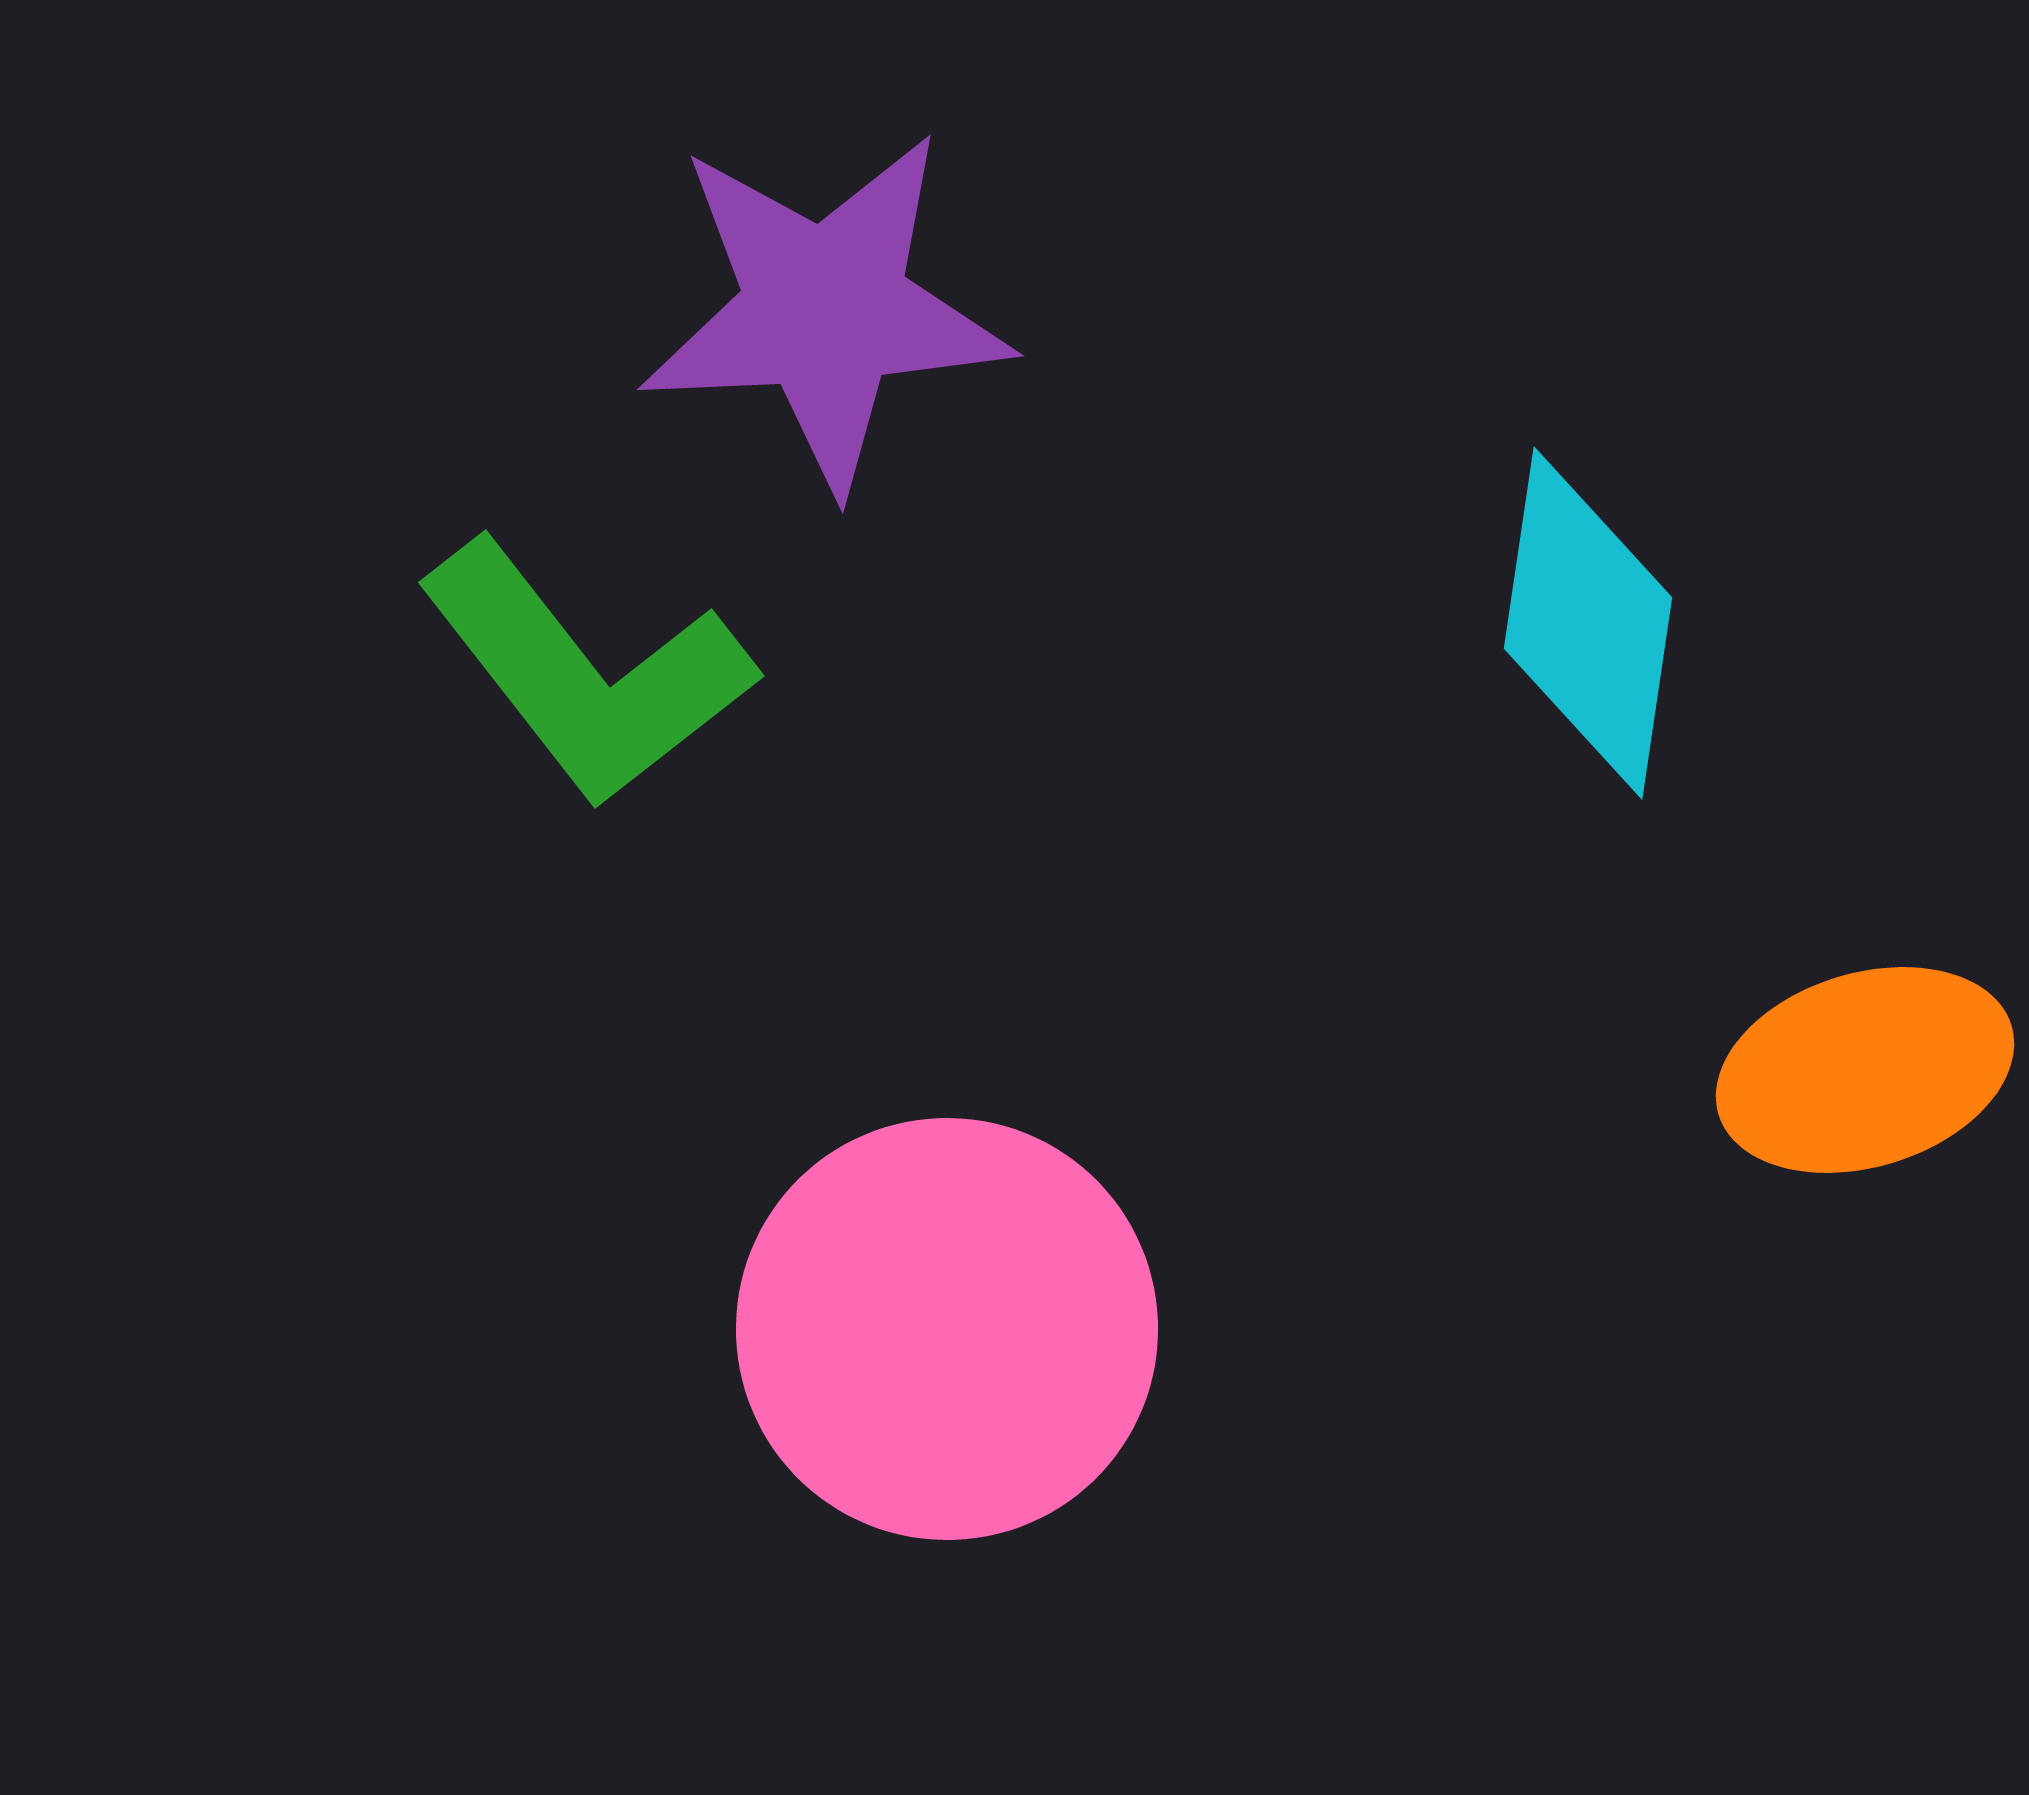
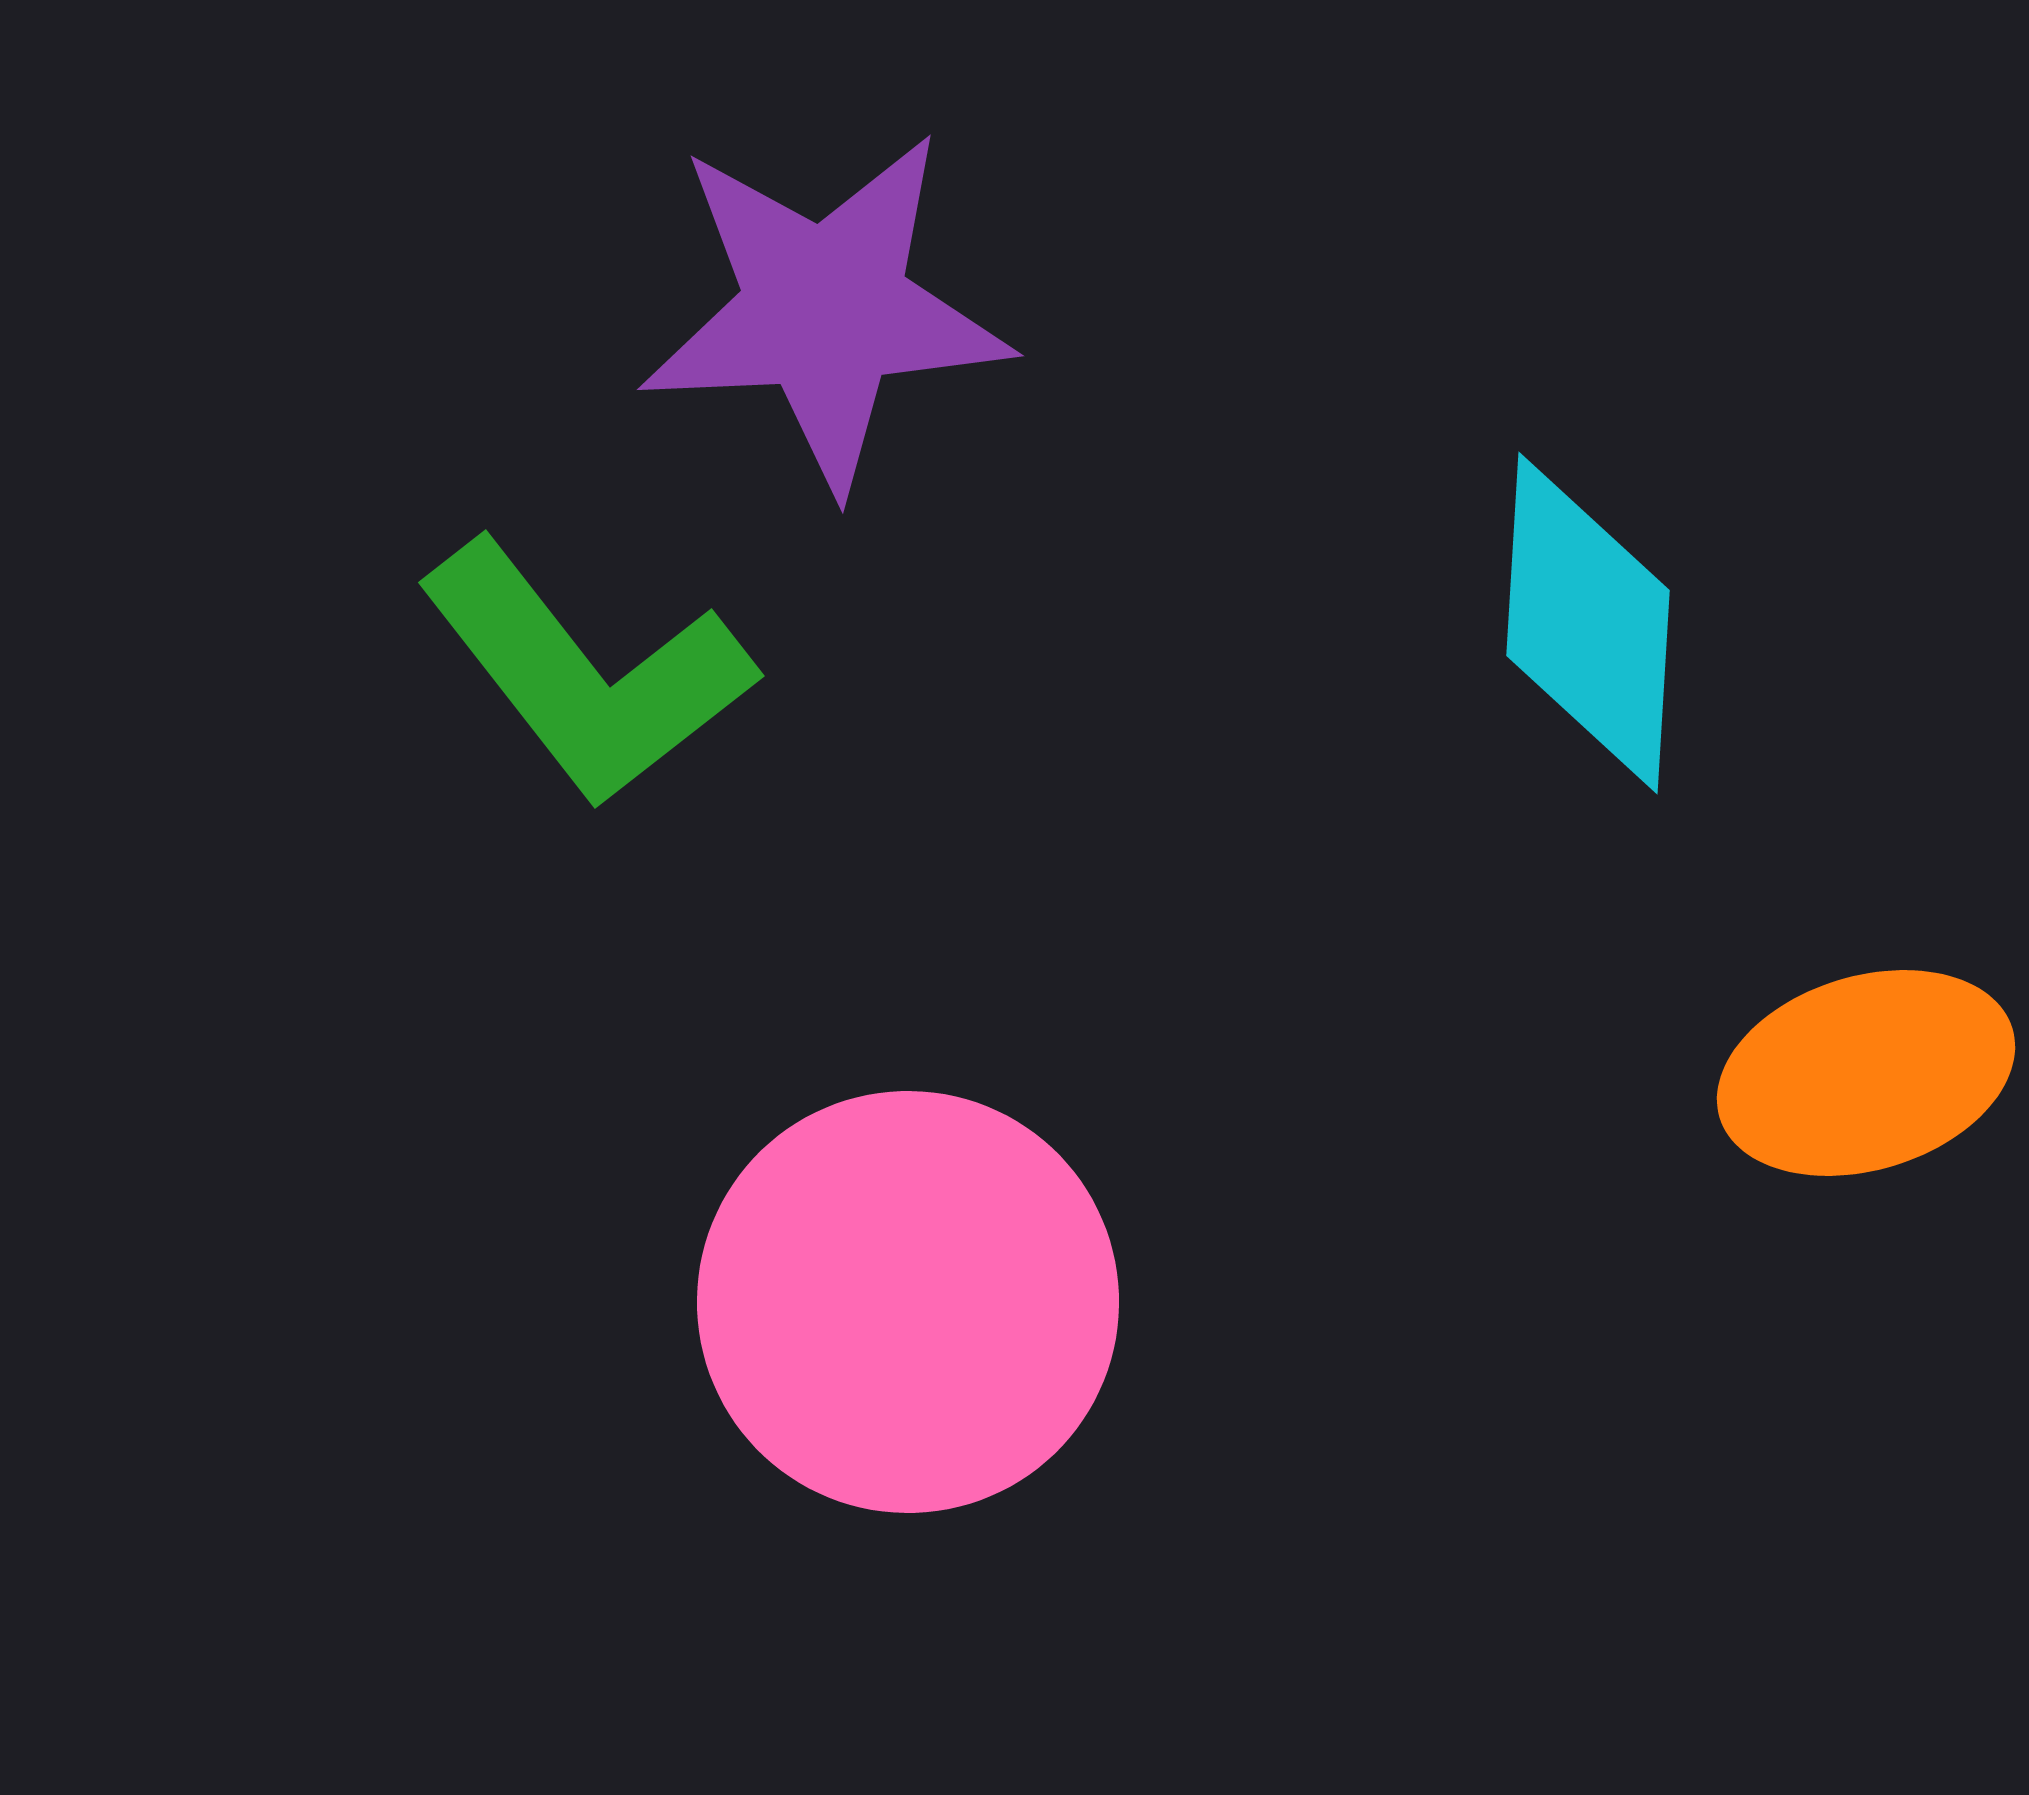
cyan diamond: rotated 5 degrees counterclockwise
orange ellipse: moved 1 px right, 3 px down
pink circle: moved 39 px left, 27 px up
